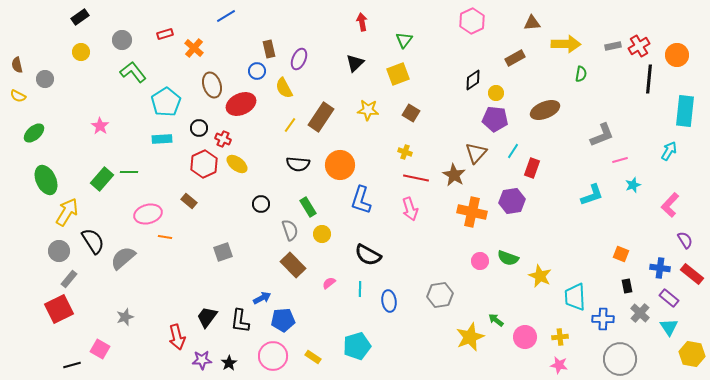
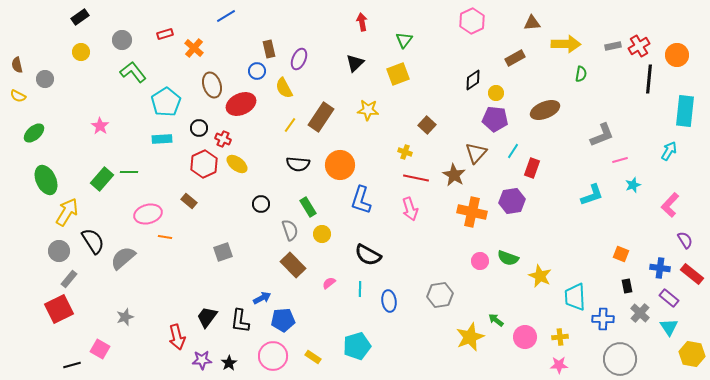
brown square at (411, 113): moved 16 px right, 12 px down; rotated 12 degrees clockwise
pink star at (559, 365): rotated 12 degrees counterclockwise
